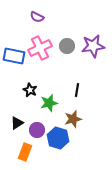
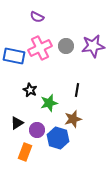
gray circle: moved 1 px left
